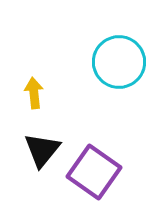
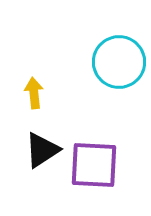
black triangle: rotated 18 degrees clockwise
purple square: moved 7 px up; rotated 32 degrees counterclockwise
